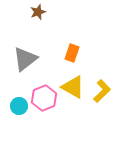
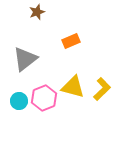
brown star: moved 1 px left
orange rectangle: moved 1 px left, 12 px up; rotated 48 degrees clockwise
yellow triangle: rotated 15 degrees counterclockwise
yellow L-shape: moved 2 px up
cyan circle: moved 5 px up
